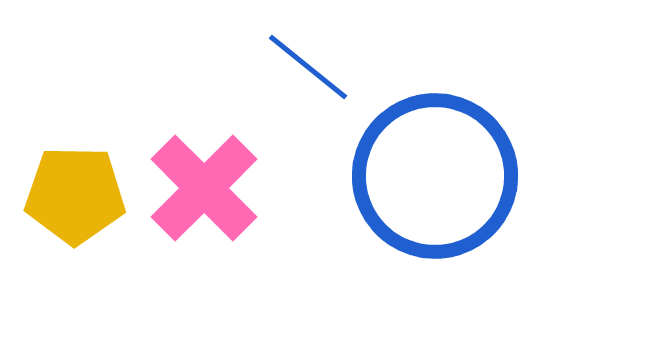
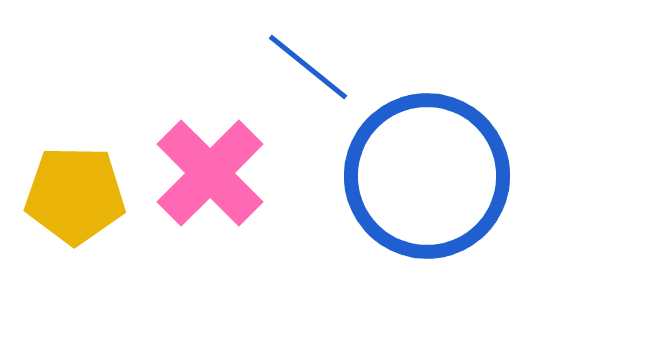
blue circle: moved 8 px left
pink cross: moved 6 px right, 15 px up
